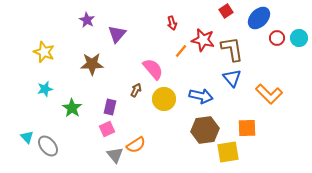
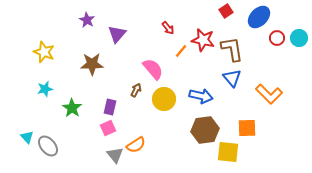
blue ellipse: moved 1 px up
red arrow: moved 4 px left, 5 px down; rotated 24 degrees counterclockwise
pink square: moved 1 px right, 1 px up
yellow square: rotated 15 degrees clockwise
